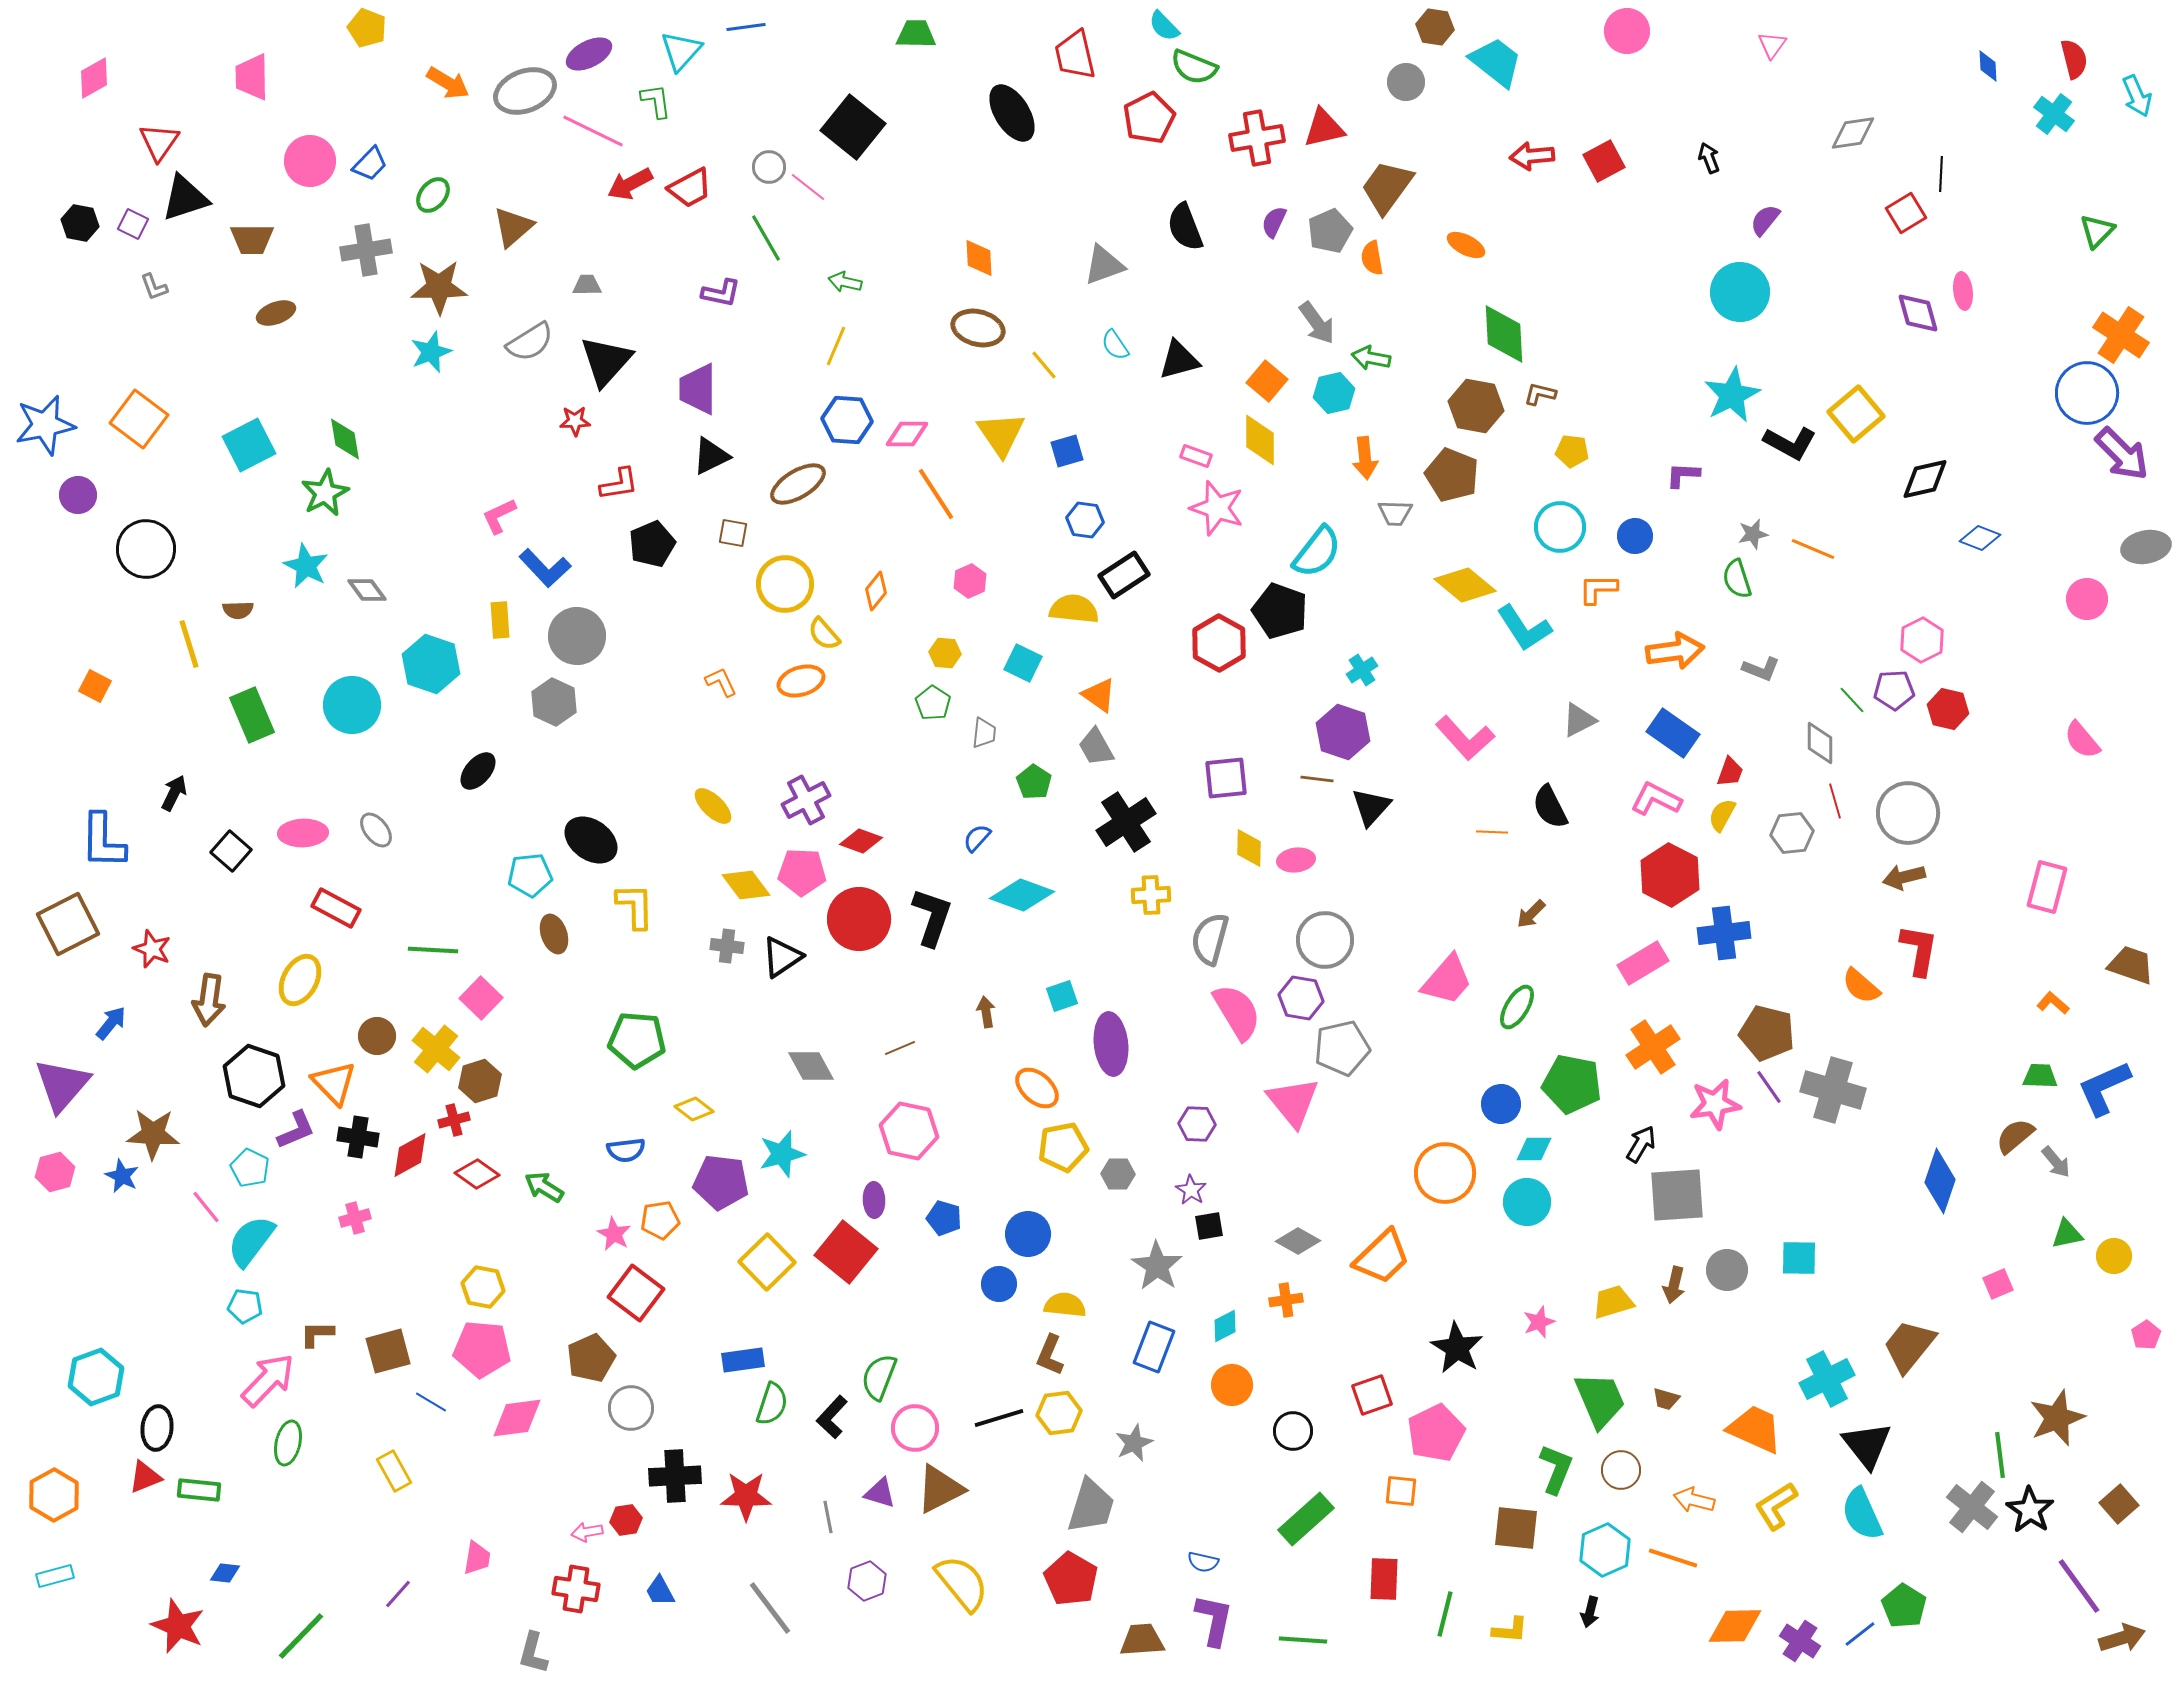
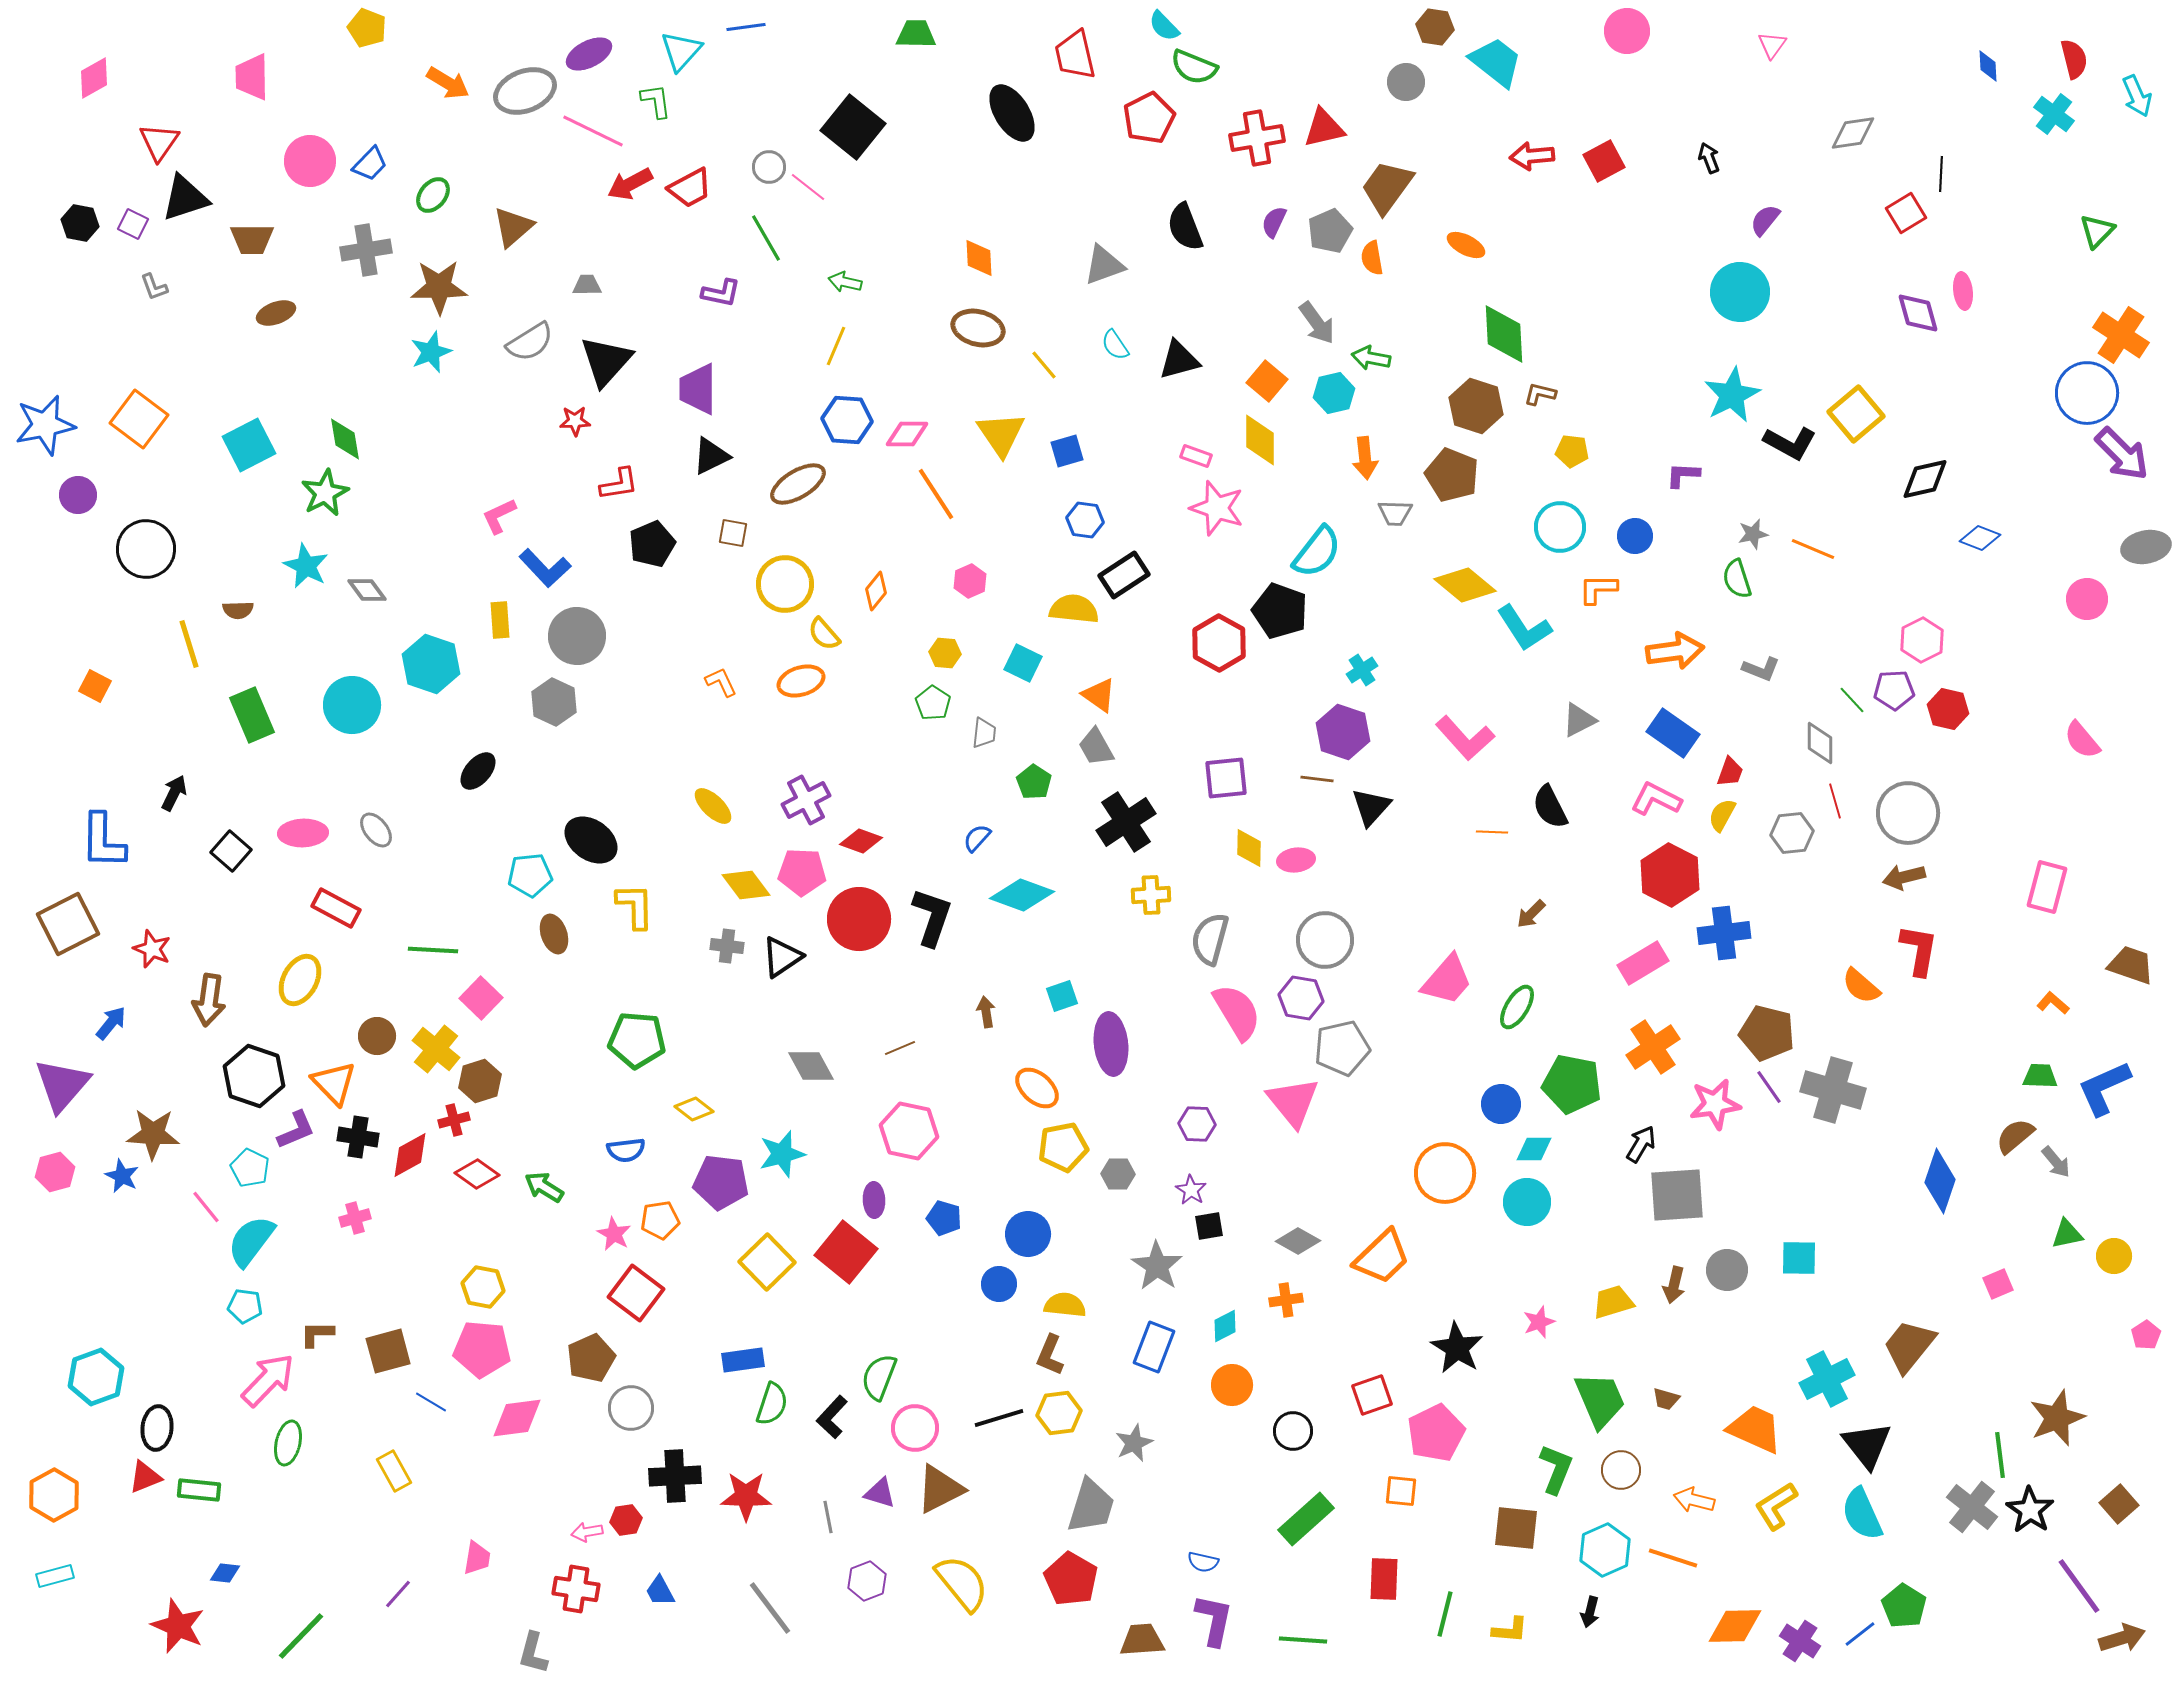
brown hexagon at (1476, 406): rotated 8 degrees clockwise
